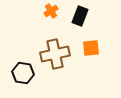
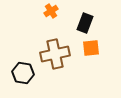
black rectangle: moved 5 px right, 7 px down
